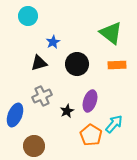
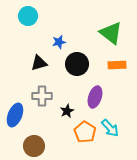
blue star: moved 6 px right; rotated 16 degrees clockwise
gray cross: rotated 24 degrees clockwise
purple ellipse: moved 5 px right, 4 px up
cyan arrow: moved 4 px left, 4 px down; rotated 96 degrees clockwise
orange pentagon: moved 6 px left, 3 px up
